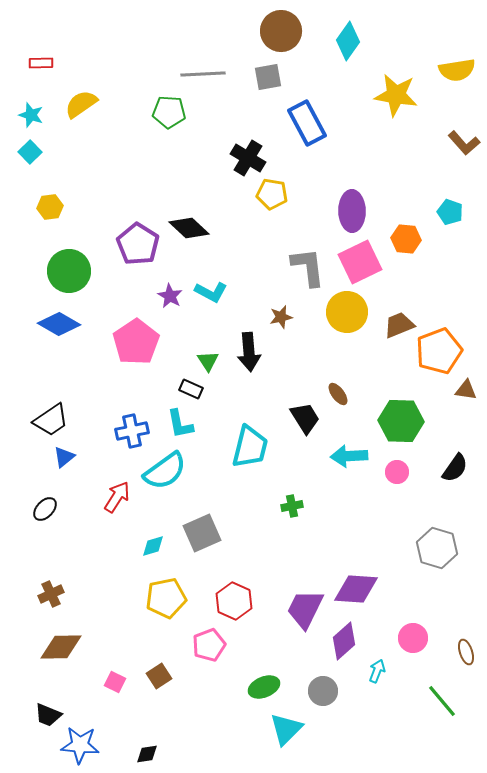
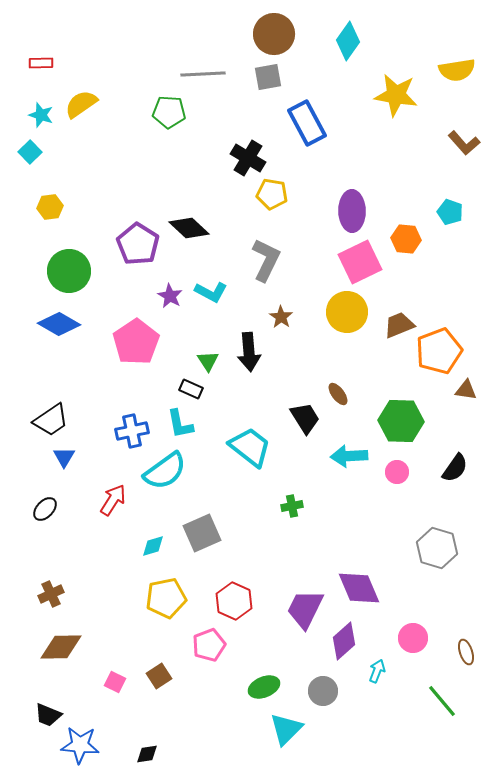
brown circle at (281, 31): moved 7 px left, 3 px down
cyan star at (31, 115): moved 10 px right
gray L-shape at (308, 267): moved 42 px left, 7 px up; rotated 33 degrees clockwise
brown star at (281, 317): rotated 25 degrees counterclockwise
cyan trapezoid at (250, 447): rotated 66 degrees counterclockwise
blue triangle at (64, 457): rotated 20 degrees counterclockwise
red arrow at (117, 497): moved 4 px left, 3 px down
purple diamond at (356, 589): moved 3 px right, 1 px up; rotated 63 degrees clockwise
